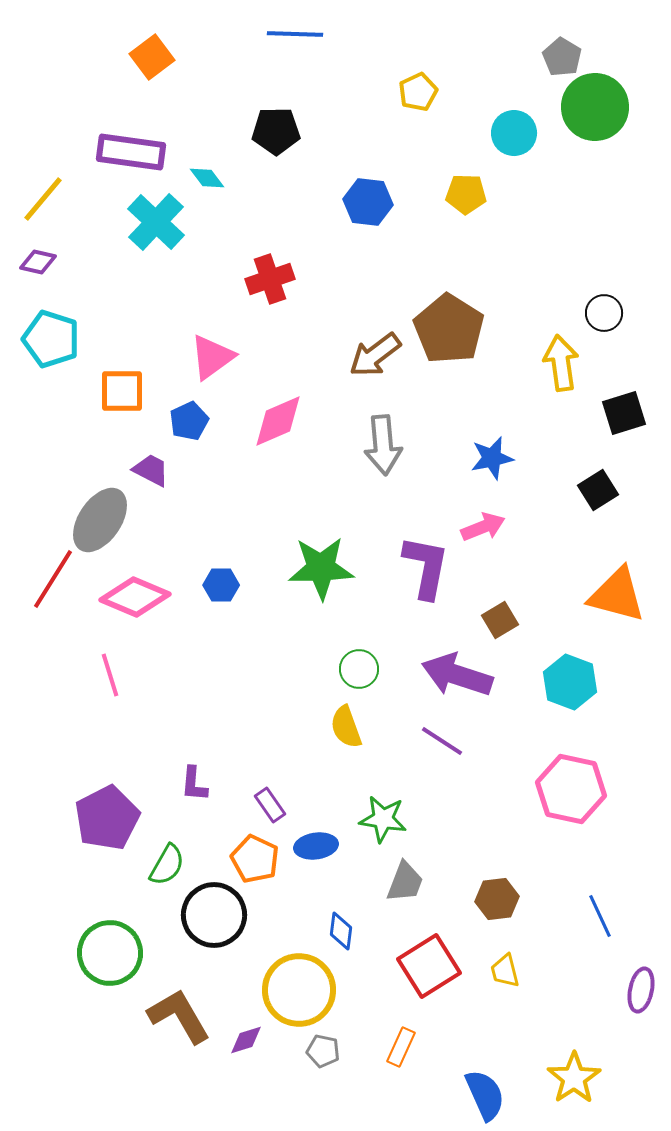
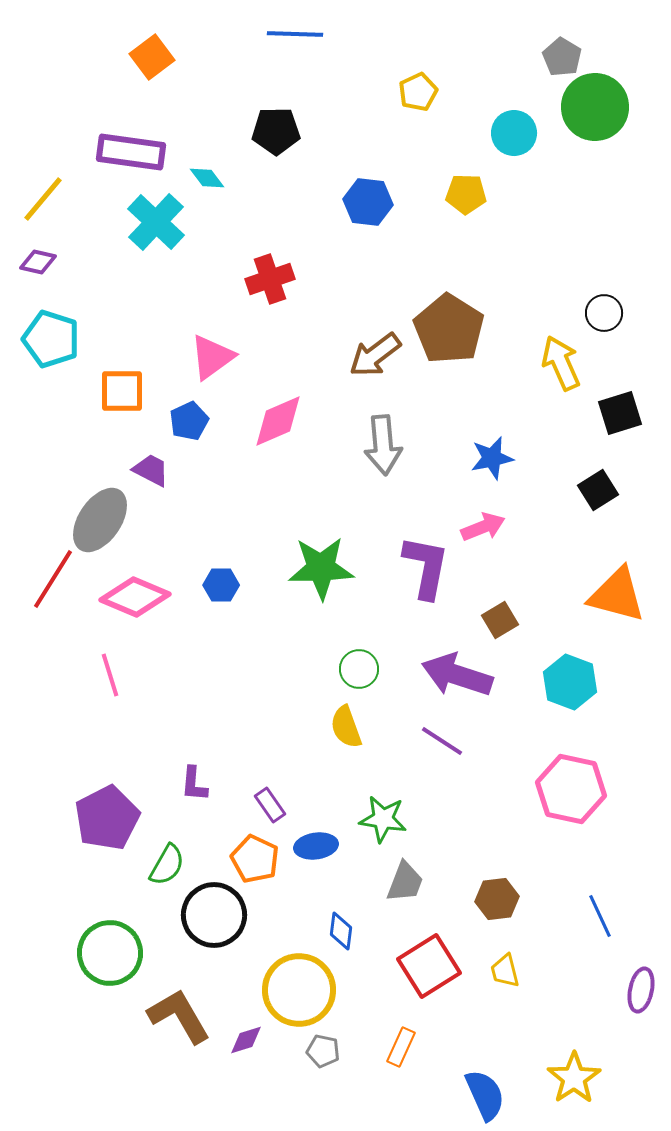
yellow arrow at (561, 363): rotated 16 degrees counterclockwise
black square at (624, 413): moved 4 px left
